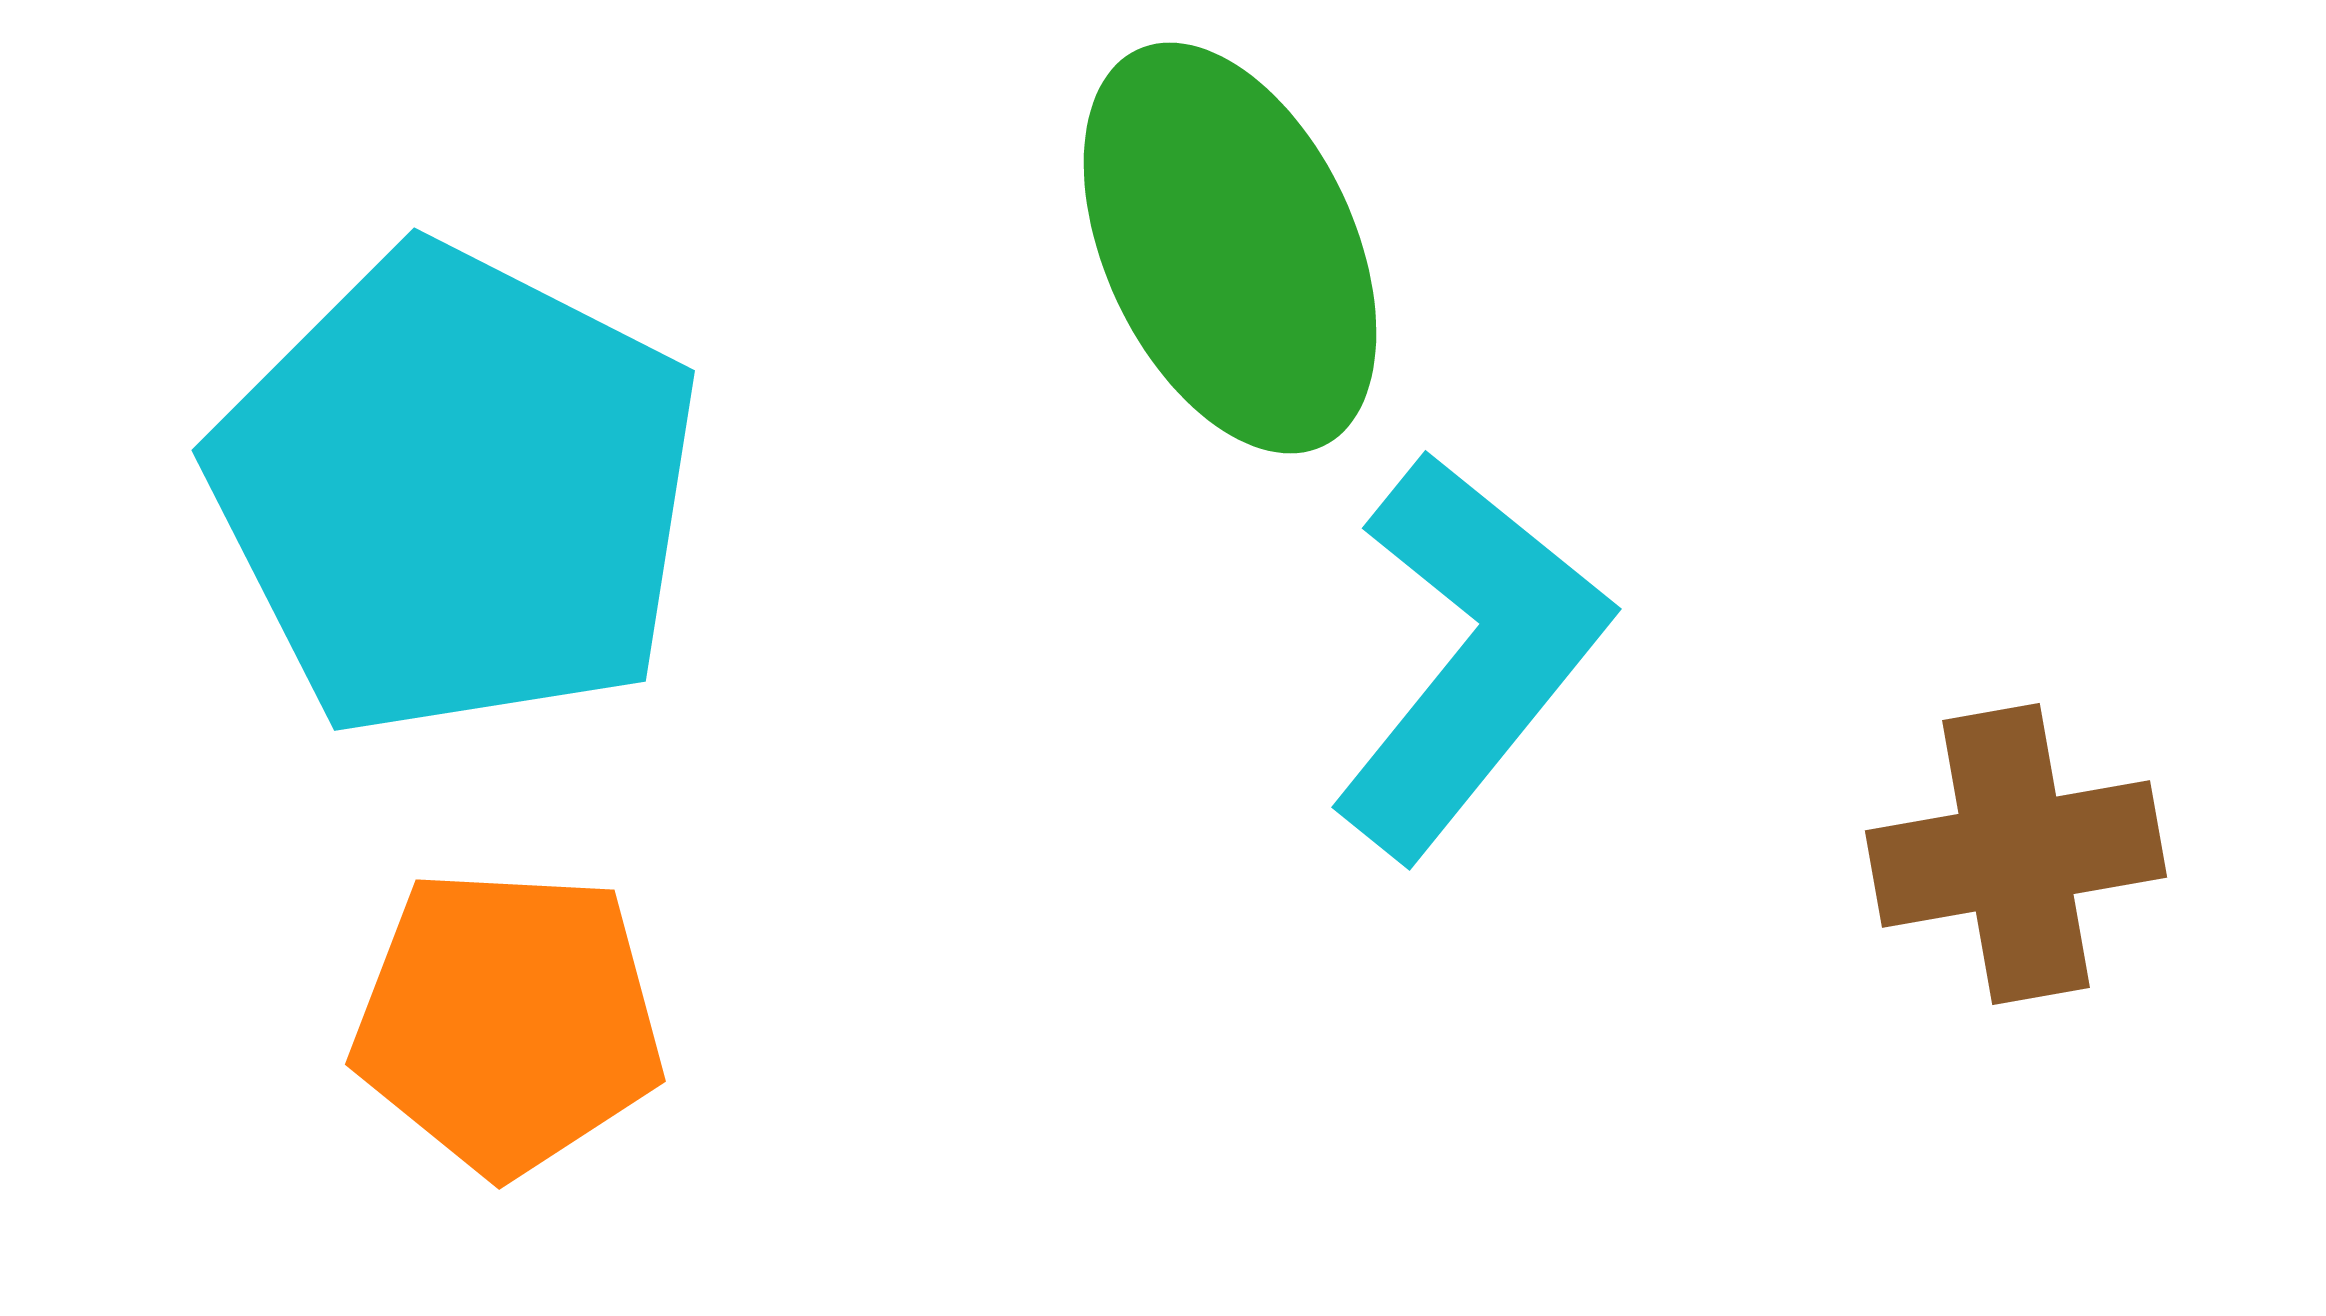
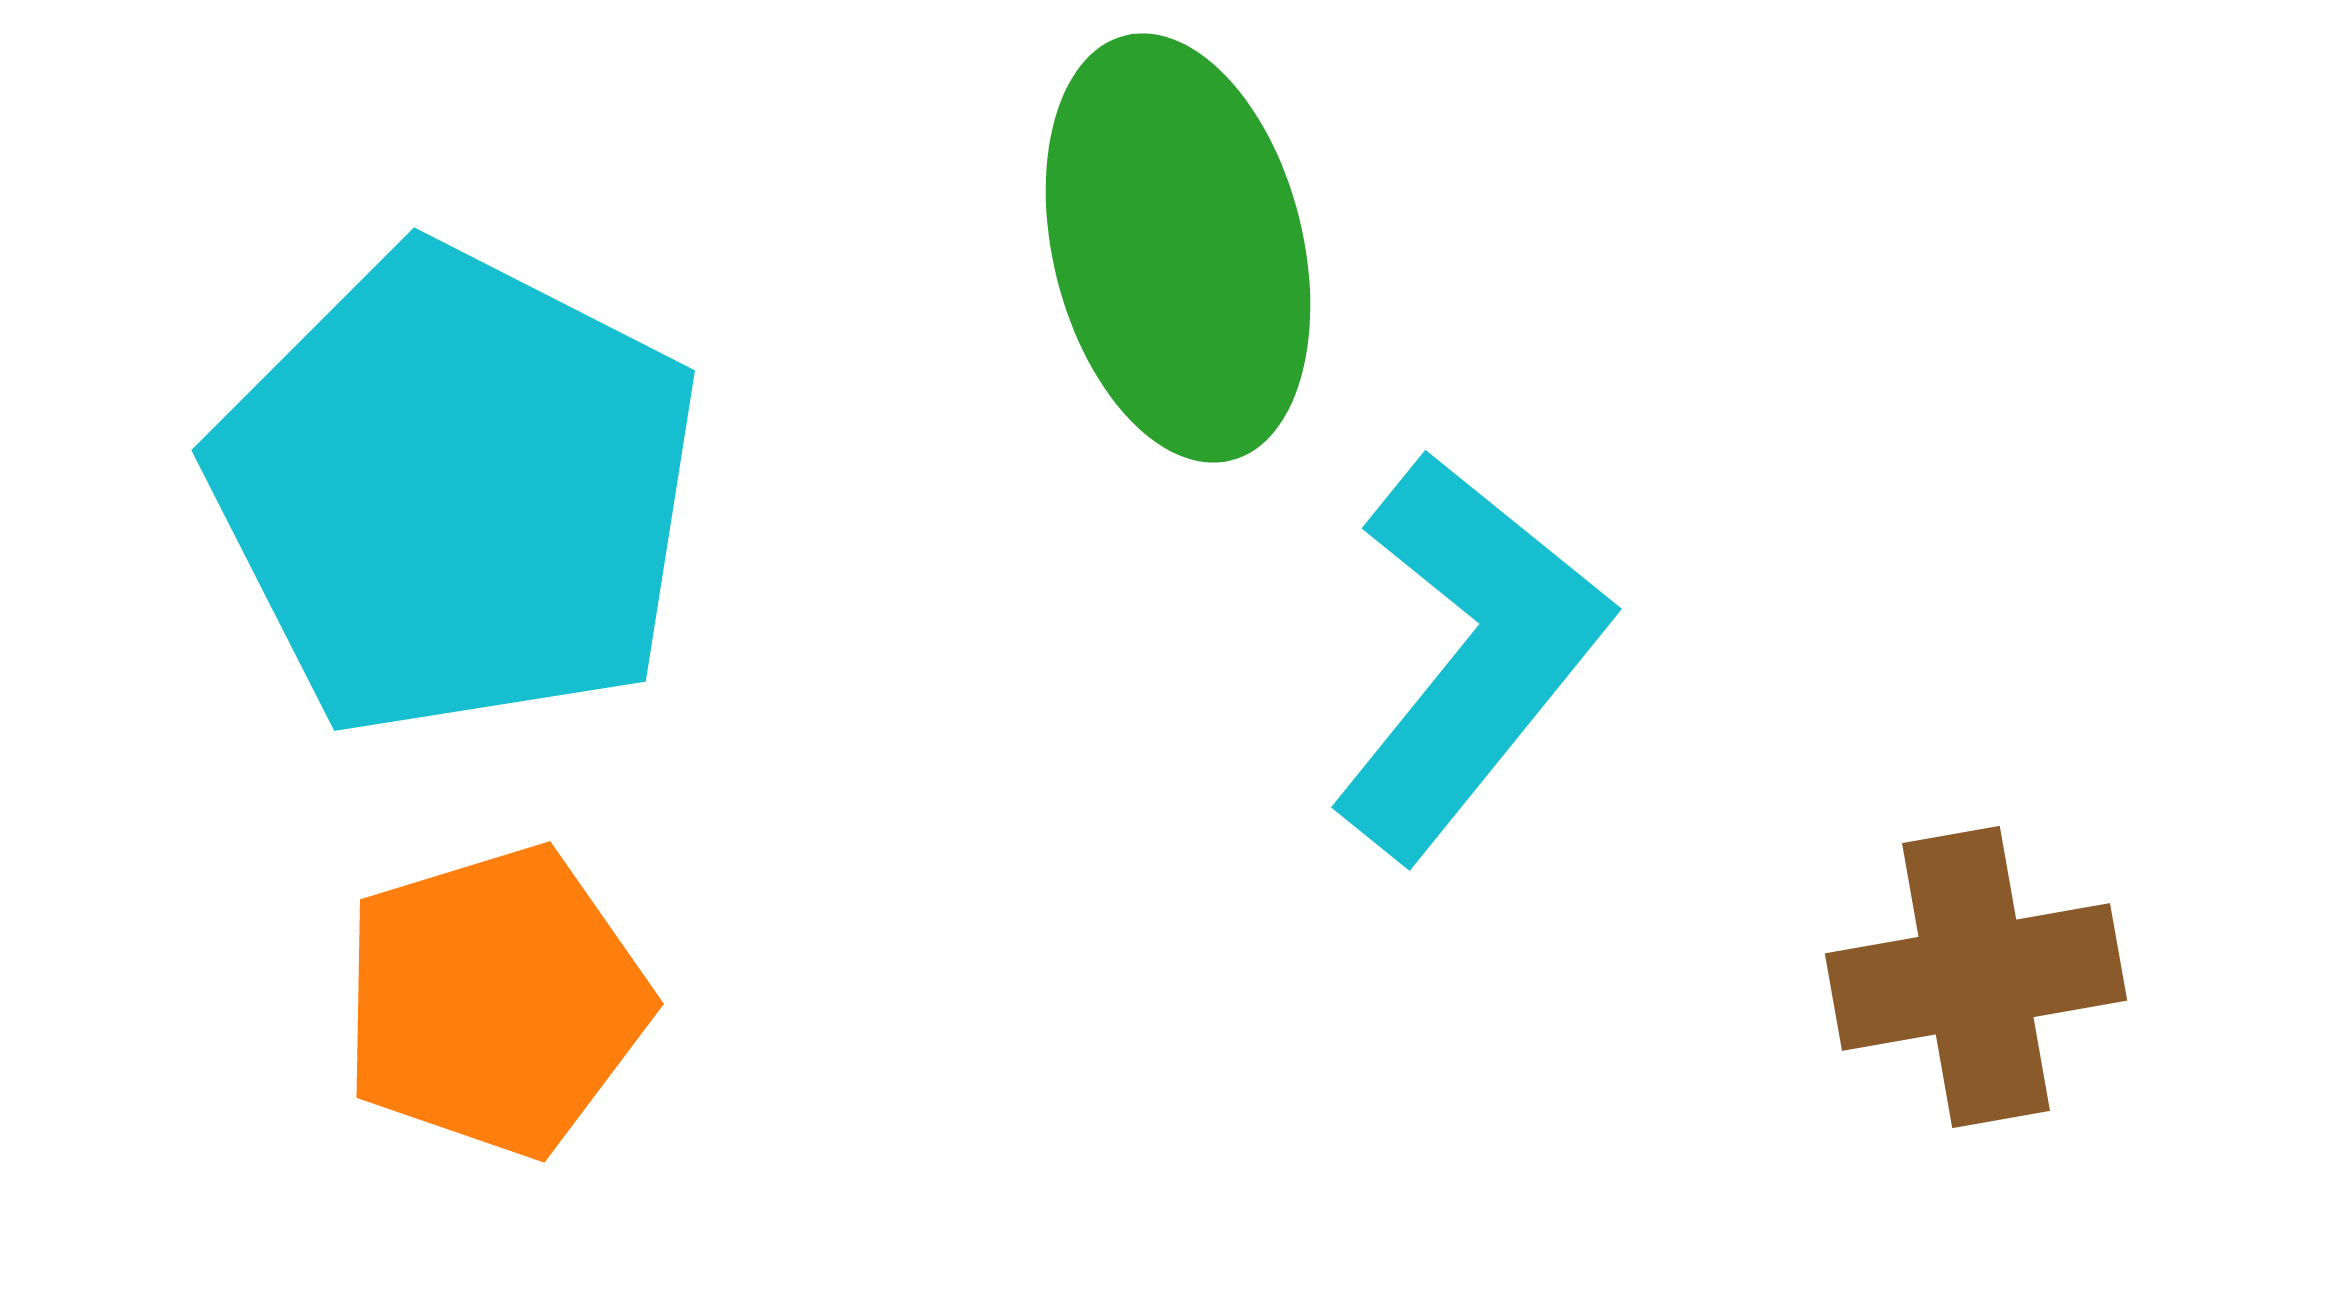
green ellipse: moved 52 px left; rotated 11 degrees clockwise
brown cross: moved 40 px left, 123 px down
orange pentagon: moved 13 px left, 20 px up; rotated 20 degrees counterclockwise
